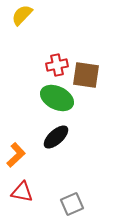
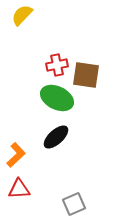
red triangle: moved 3 px left, 3 px up; rotated 15 degrees counterclockwise
gray square: moved 2 px right
